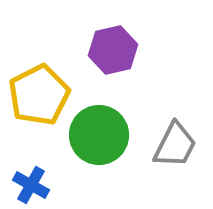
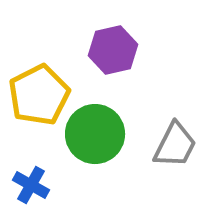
green circle: moved 4 px left, 1 px up
